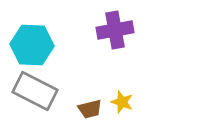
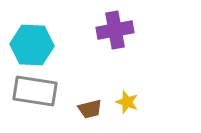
gray rectangle: rotated 18 degrees counterclockwise
yellow star: moved 5 px right
